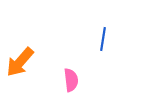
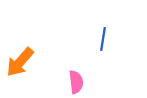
pink semicircle: moved 5 px right, 2 px down
